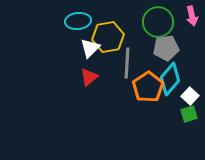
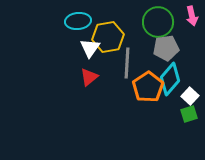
white triangle: rotated 10 degrees counterclockwise
